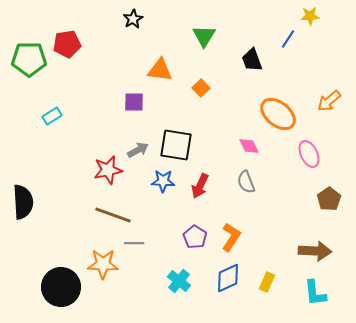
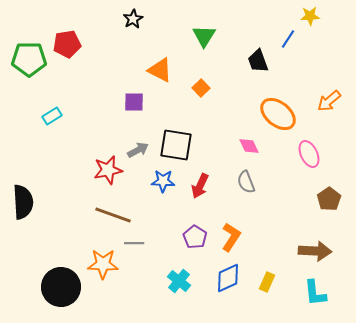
black trapezoid: moved 6 px right, 1 px down
orange triangle: rotated 20 degrees clockwise
